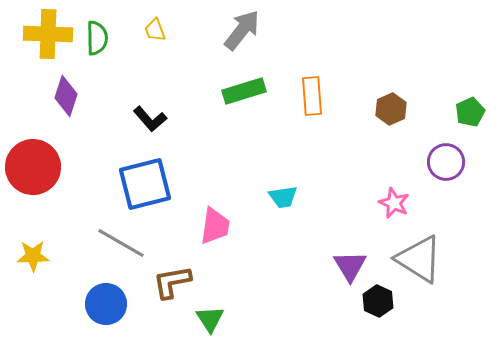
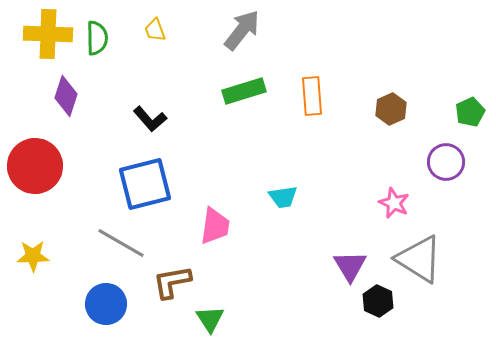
red circle: moved 2 px right, 1 px up
